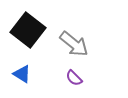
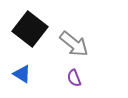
black square: moved 2 px right, 1 px up
purple semicircle: rotated 24 degrees clockwise
